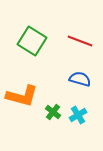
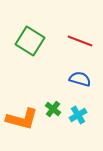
green square: moved 2 px left
orange L-shape: moved 23 px down
green cross: moved 3 px up
